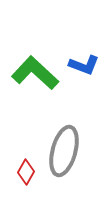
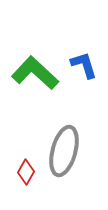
blue L-shape: rotated 128 degrees counterclockwise
